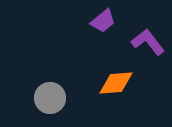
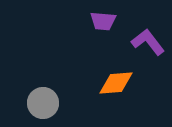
purple trapezoid: rotated 44 degrees clockwise
gray circle: moved 7 px left, 5 px down
